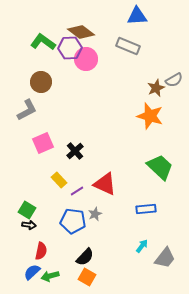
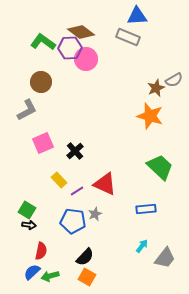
gray rectangle: moved 9 px up
